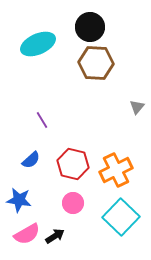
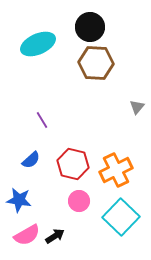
pink circle: moved 6 px right, 2 px up
pink semicircle: moved 1 px down
